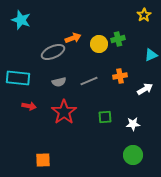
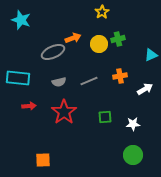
yellow star: moved 42 px left, 3 px up
red arrow: rotated 16 degrees counterclockwise
